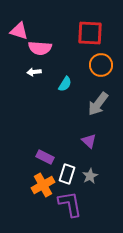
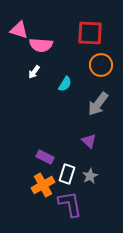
pink triangle: moved 1 px up
pink semicircle: moved 1 px right, 3 px up
white arrow: rotated 48 degrees counterclockwise
